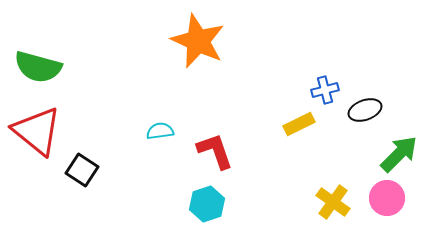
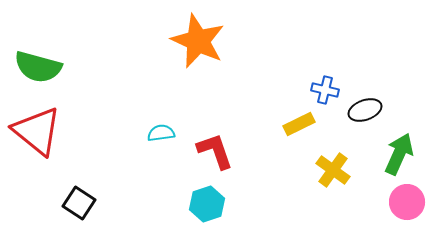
blue cross: rotated 28 degrees clockwise
cyan semicircle: moved 1 px right, 2 px down
green arrow: rotated 21 degrees counterclockwise
black square: moved 3 px left, 33 px down
pink circle: moved 20 px right, 4 px down
yellow cross: moved 32 px up
